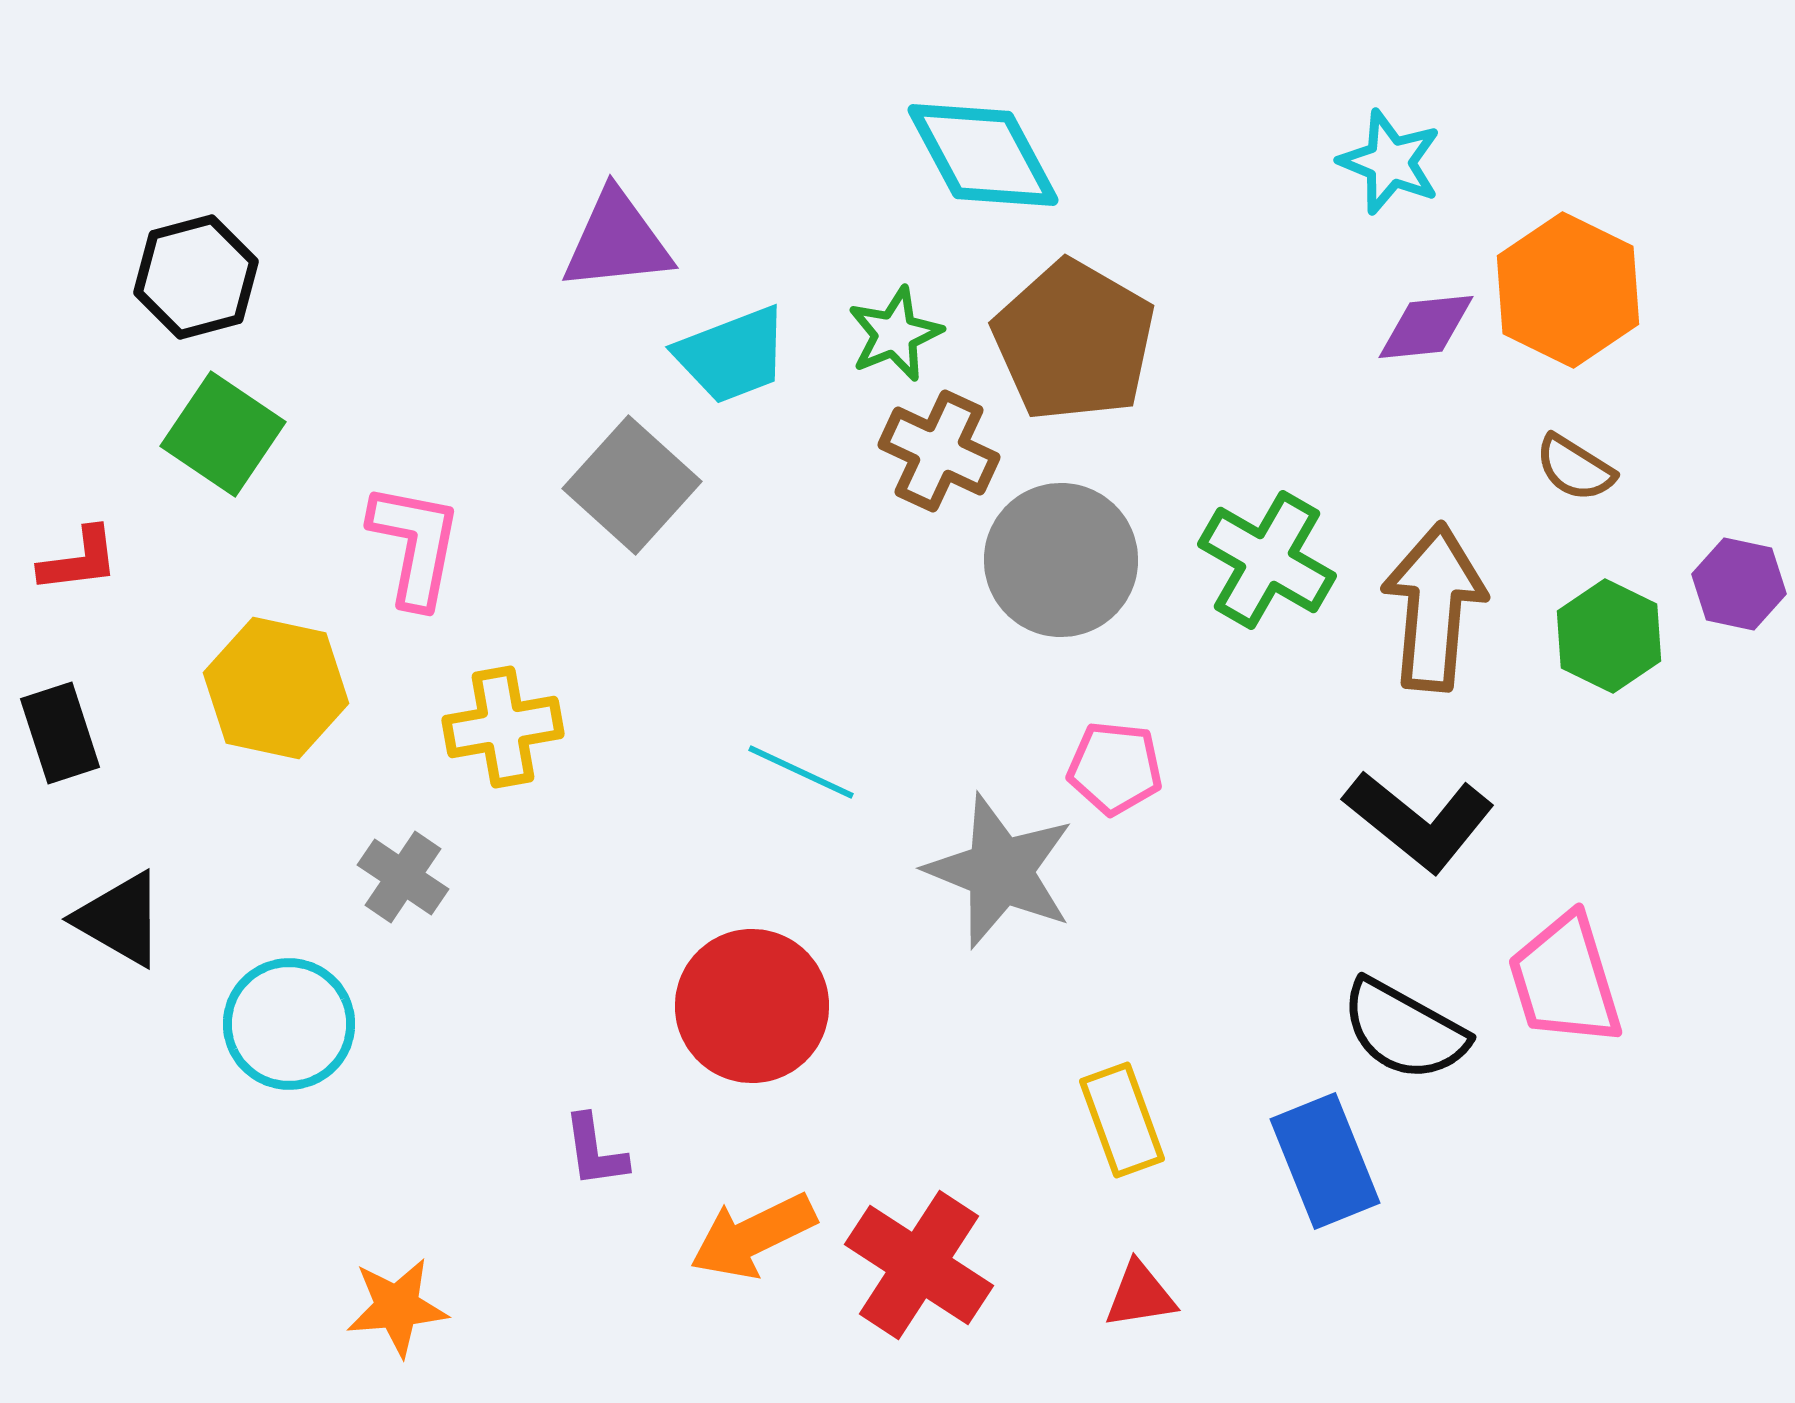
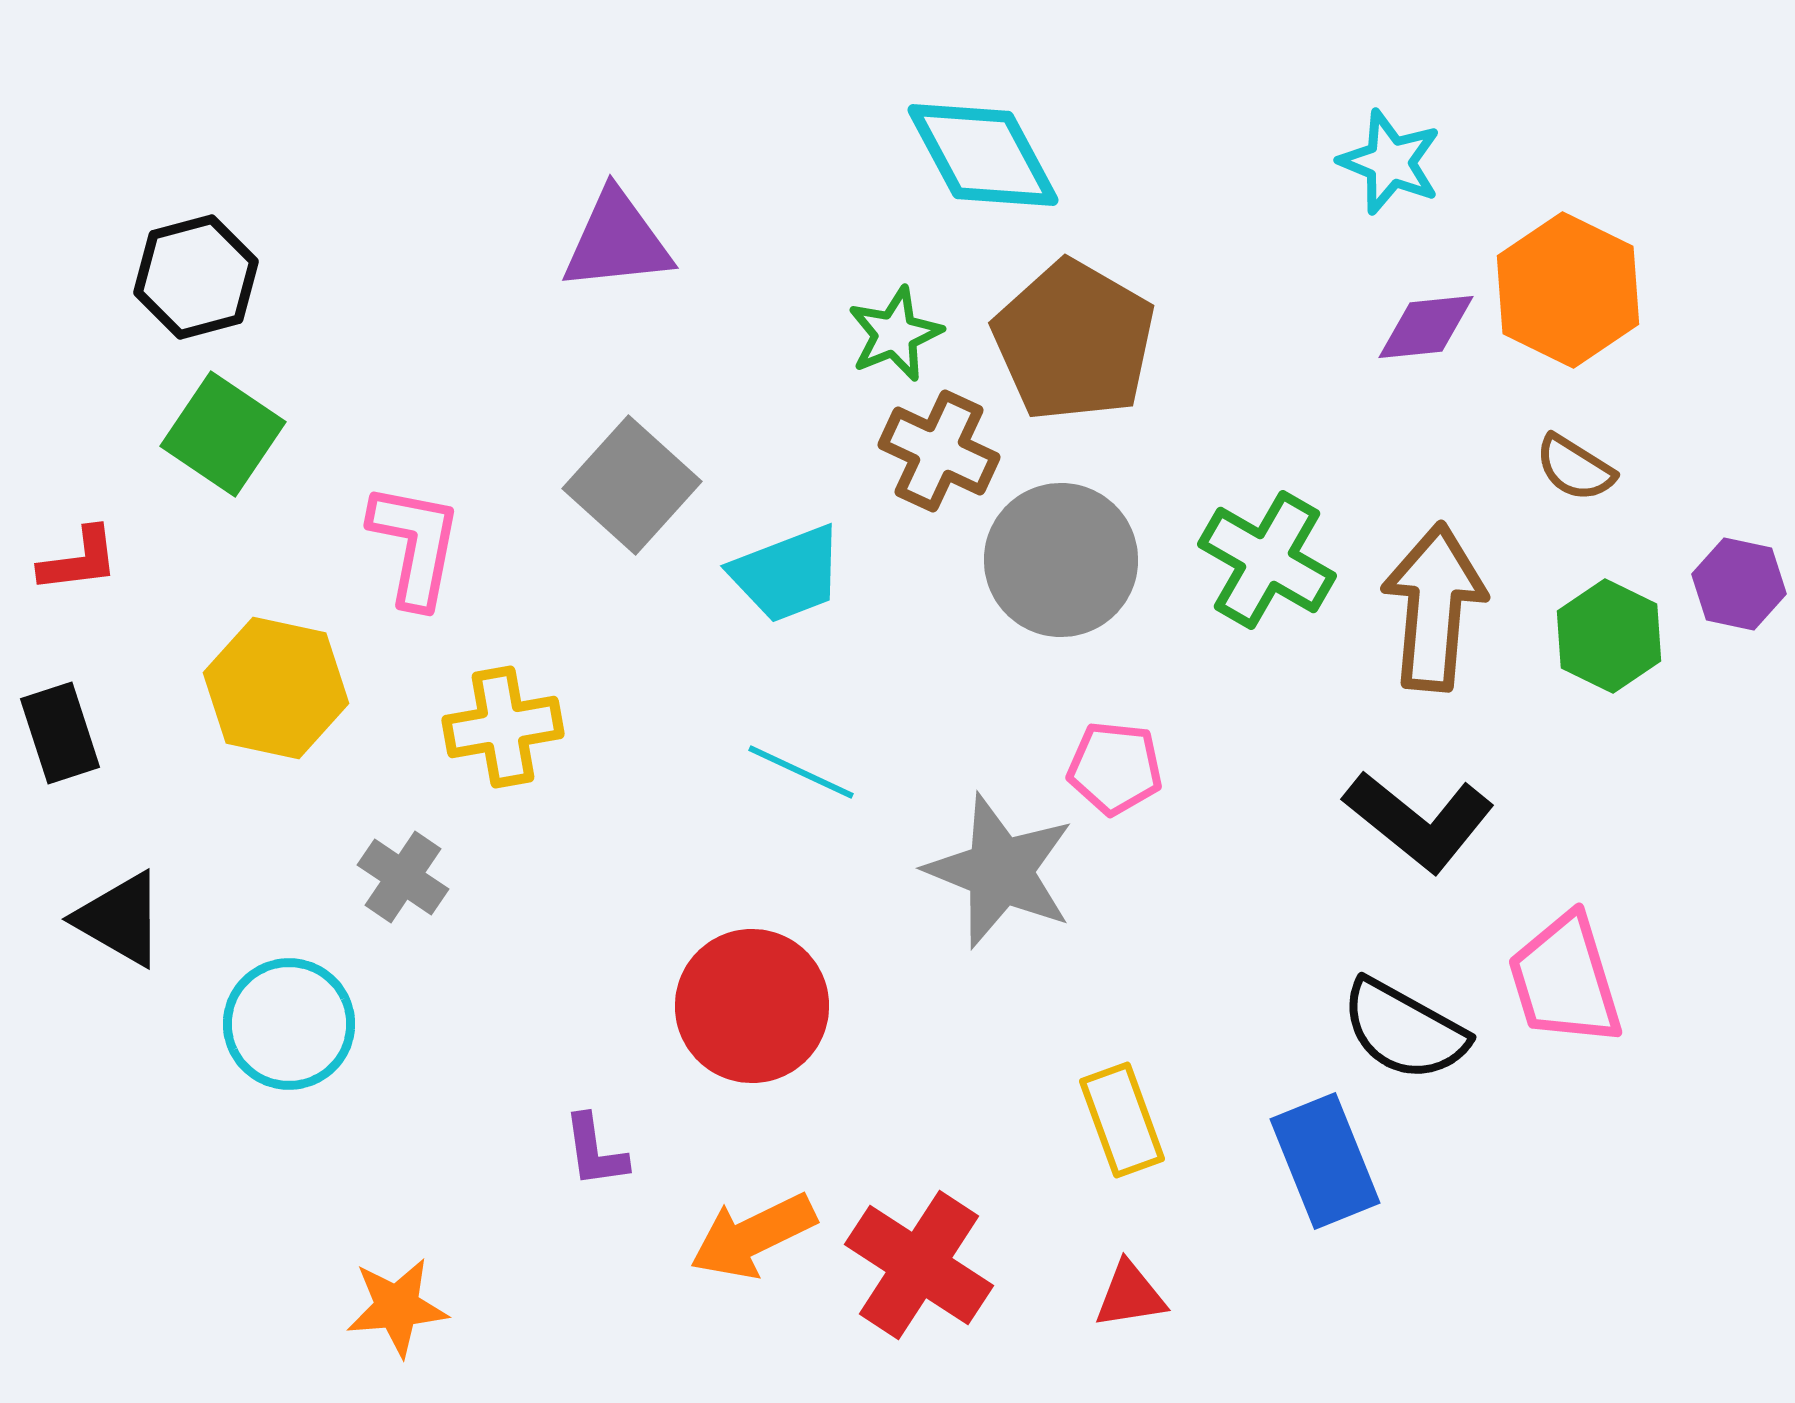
cyan trapezoid: moved 55 px right, 219 px down
red triangle: moved 10 px left
